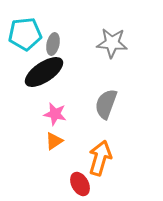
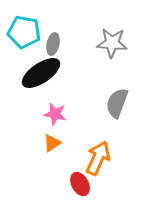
cyan pentagon: moved 1 px left, 2 px up; rotated 16 degrees clockwise
black ellipse: moved 3 px left, 1 px down
gray semicircle: moved 11 px right, 1 px up
orange triangle: moved 2 px left, 2 px down
orange arrow: moved 2 px left; rotated 8 degrees clockwise
